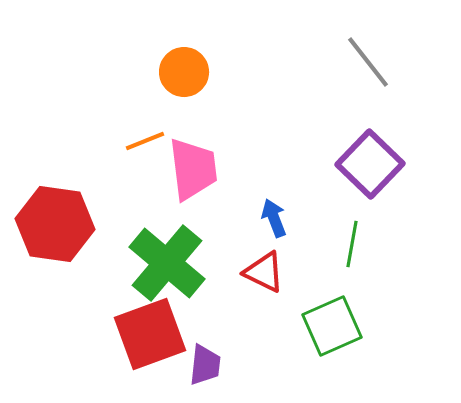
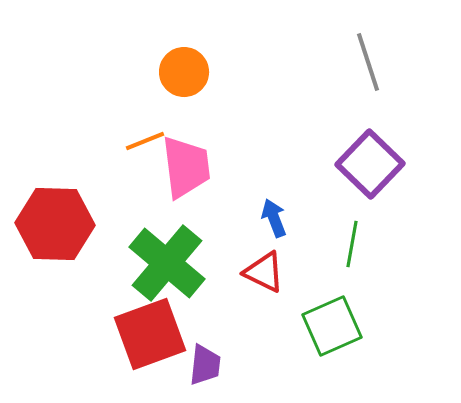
gray line: rotated 20 degrees clockwise
pink trapezoid: moved 7 px left, 2 px up
red hexagon: rotated 6 degrees counterclockwise
